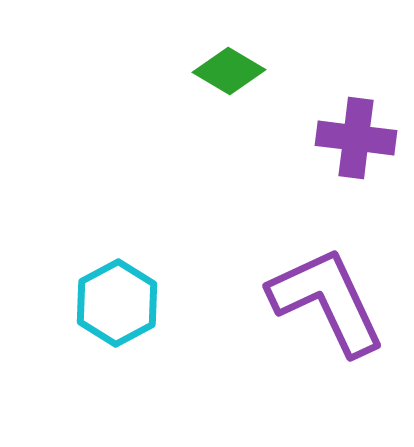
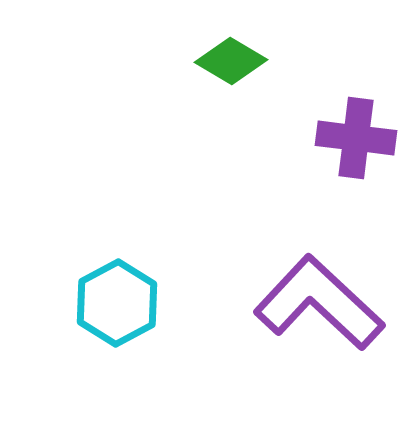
green diamond: moved 2 px right, 10 px up
purple L-shape: moved 8 px left, 2 px down; rotated 22 degrees counterclockwise
